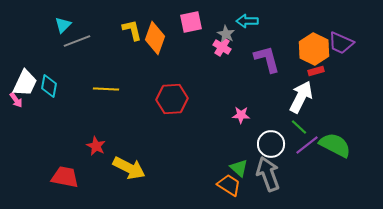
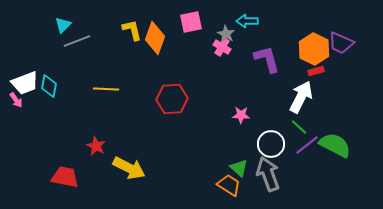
white trapezoid: rotated 44 degrees clockwise
